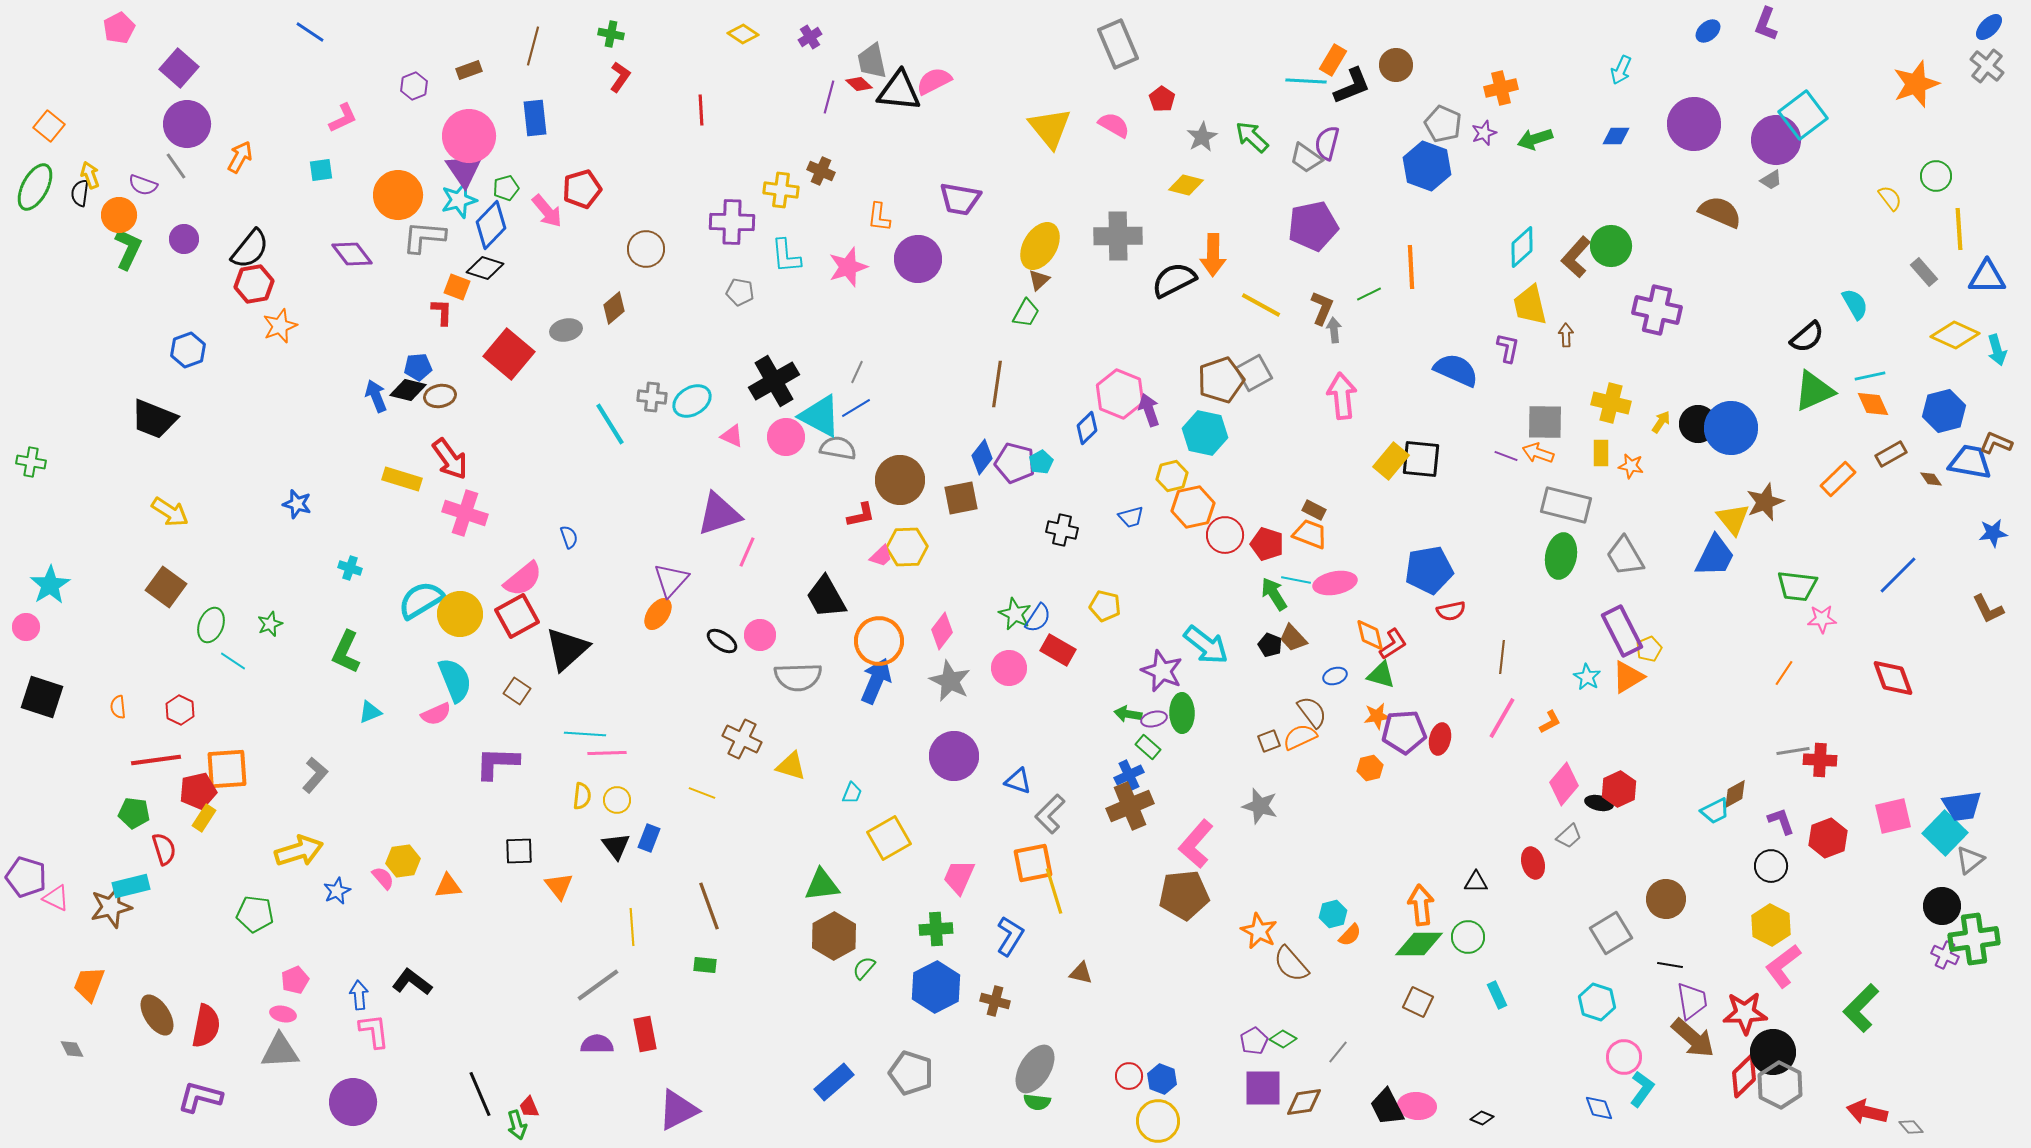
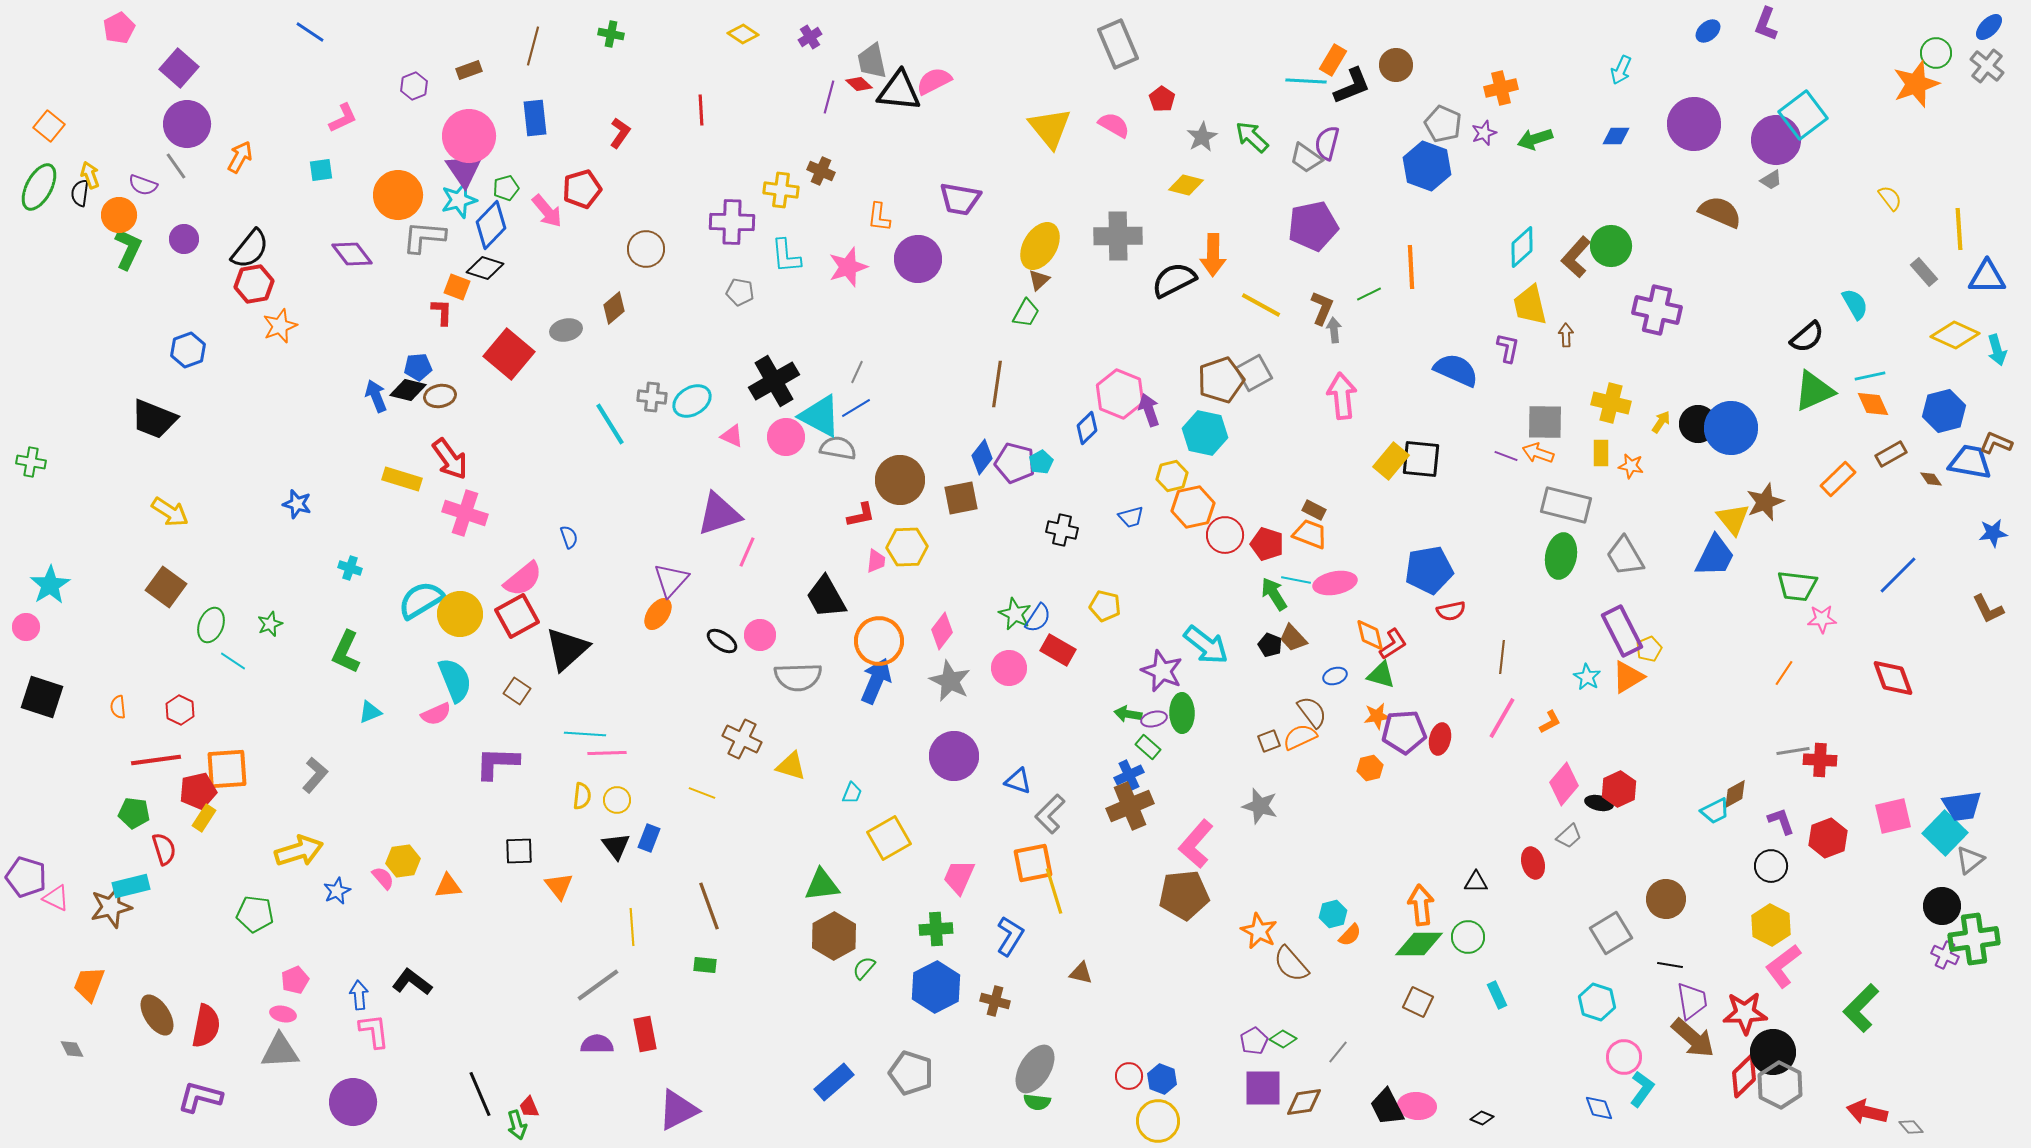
red L-shape at (620, 77): moved 56 px down
green circle at (1936, 176): moved 123 px up
green ellipse at (35, 187): moved 4 px right
pink trapezoid at (881, 556): moved 5 px left, 5 px down; rotated 40 degrees counterclockwise
